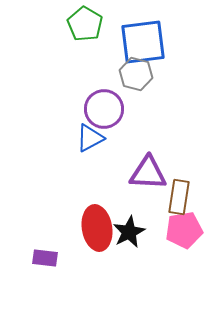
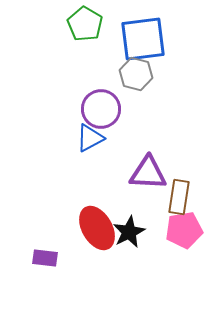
blue square: moved 3 px up
purple circle: moved 3 px left
red ellipse: rotated 21 degrees counterclockwise
